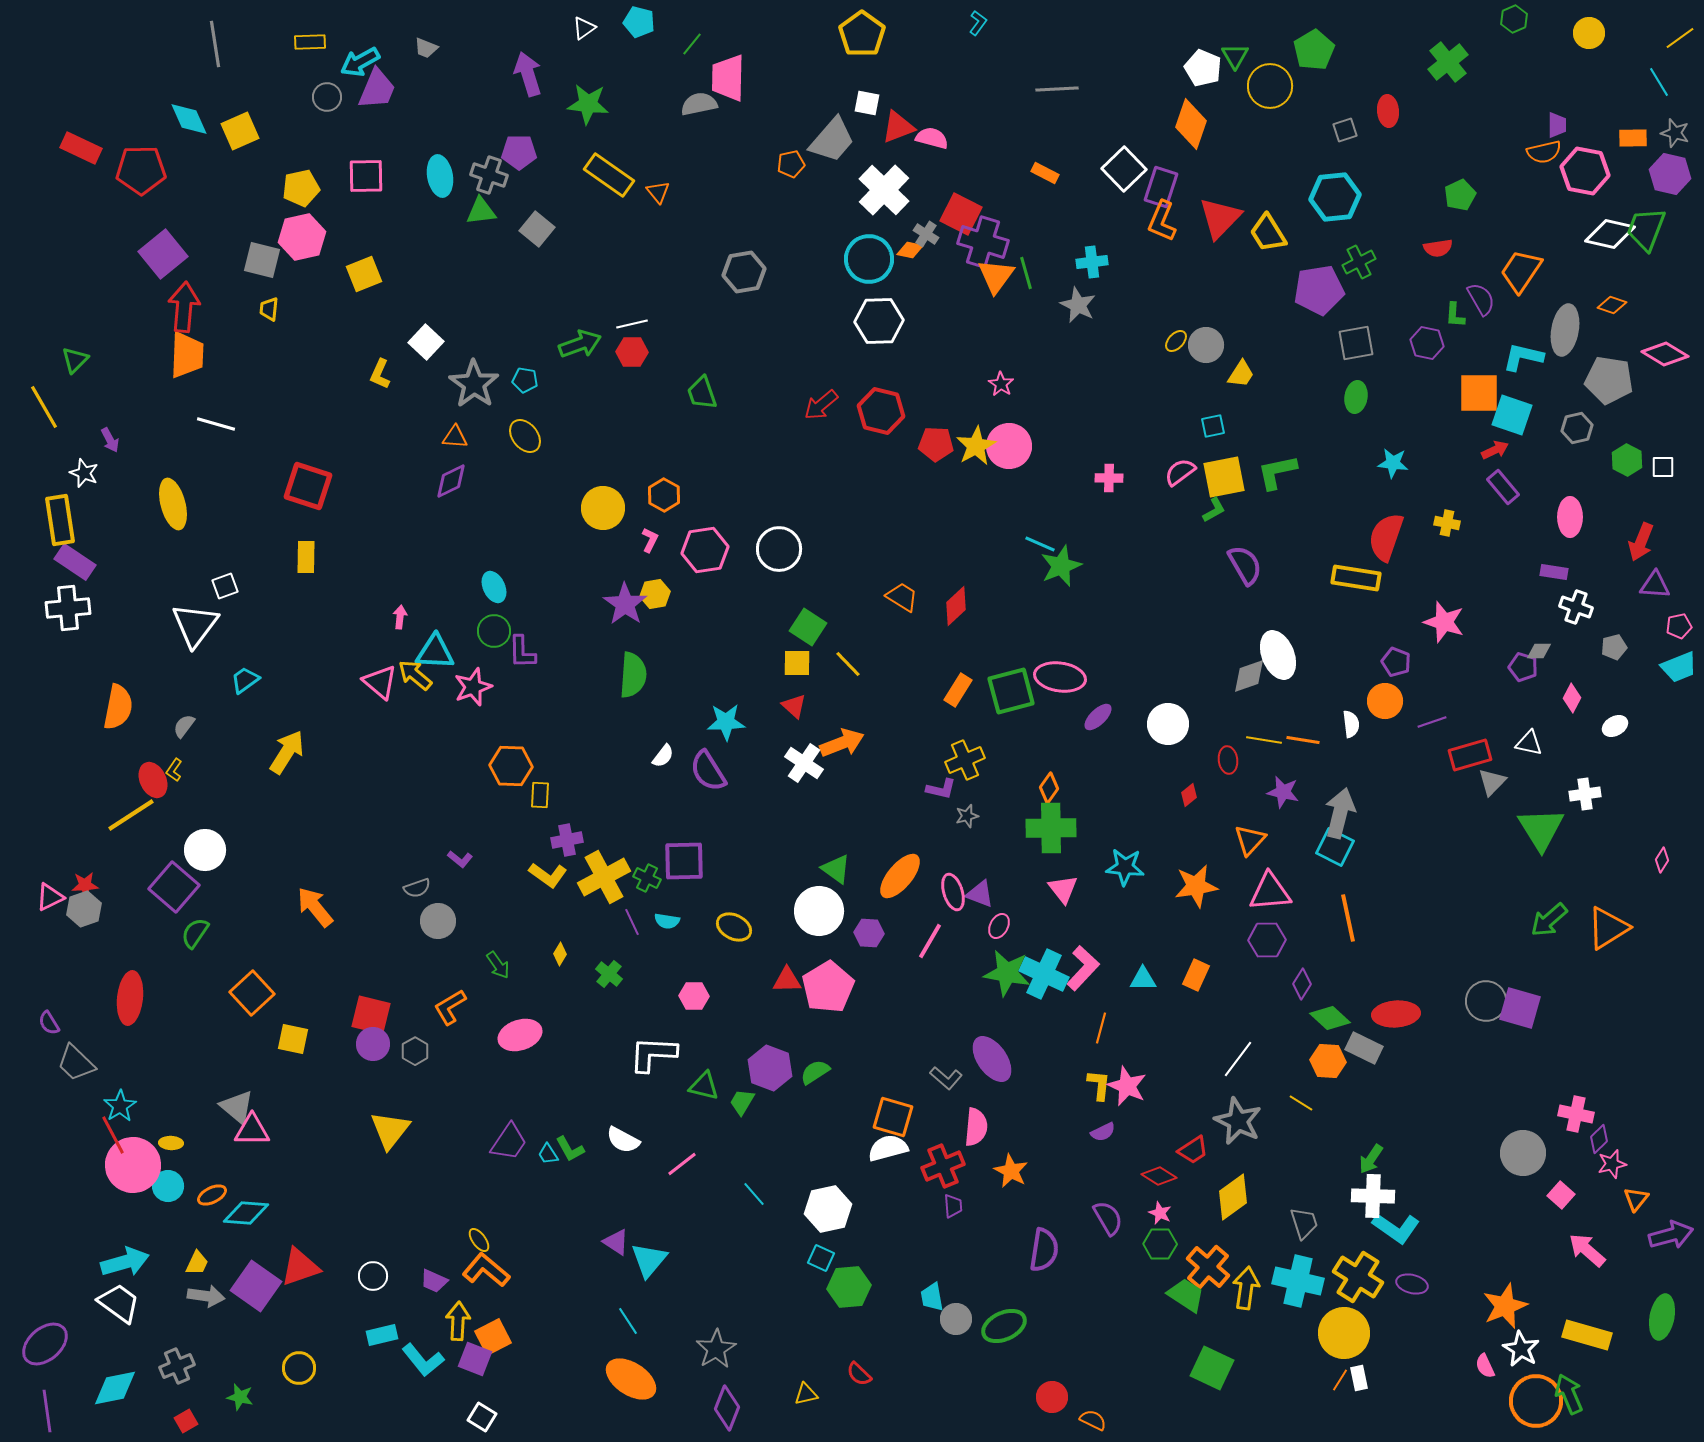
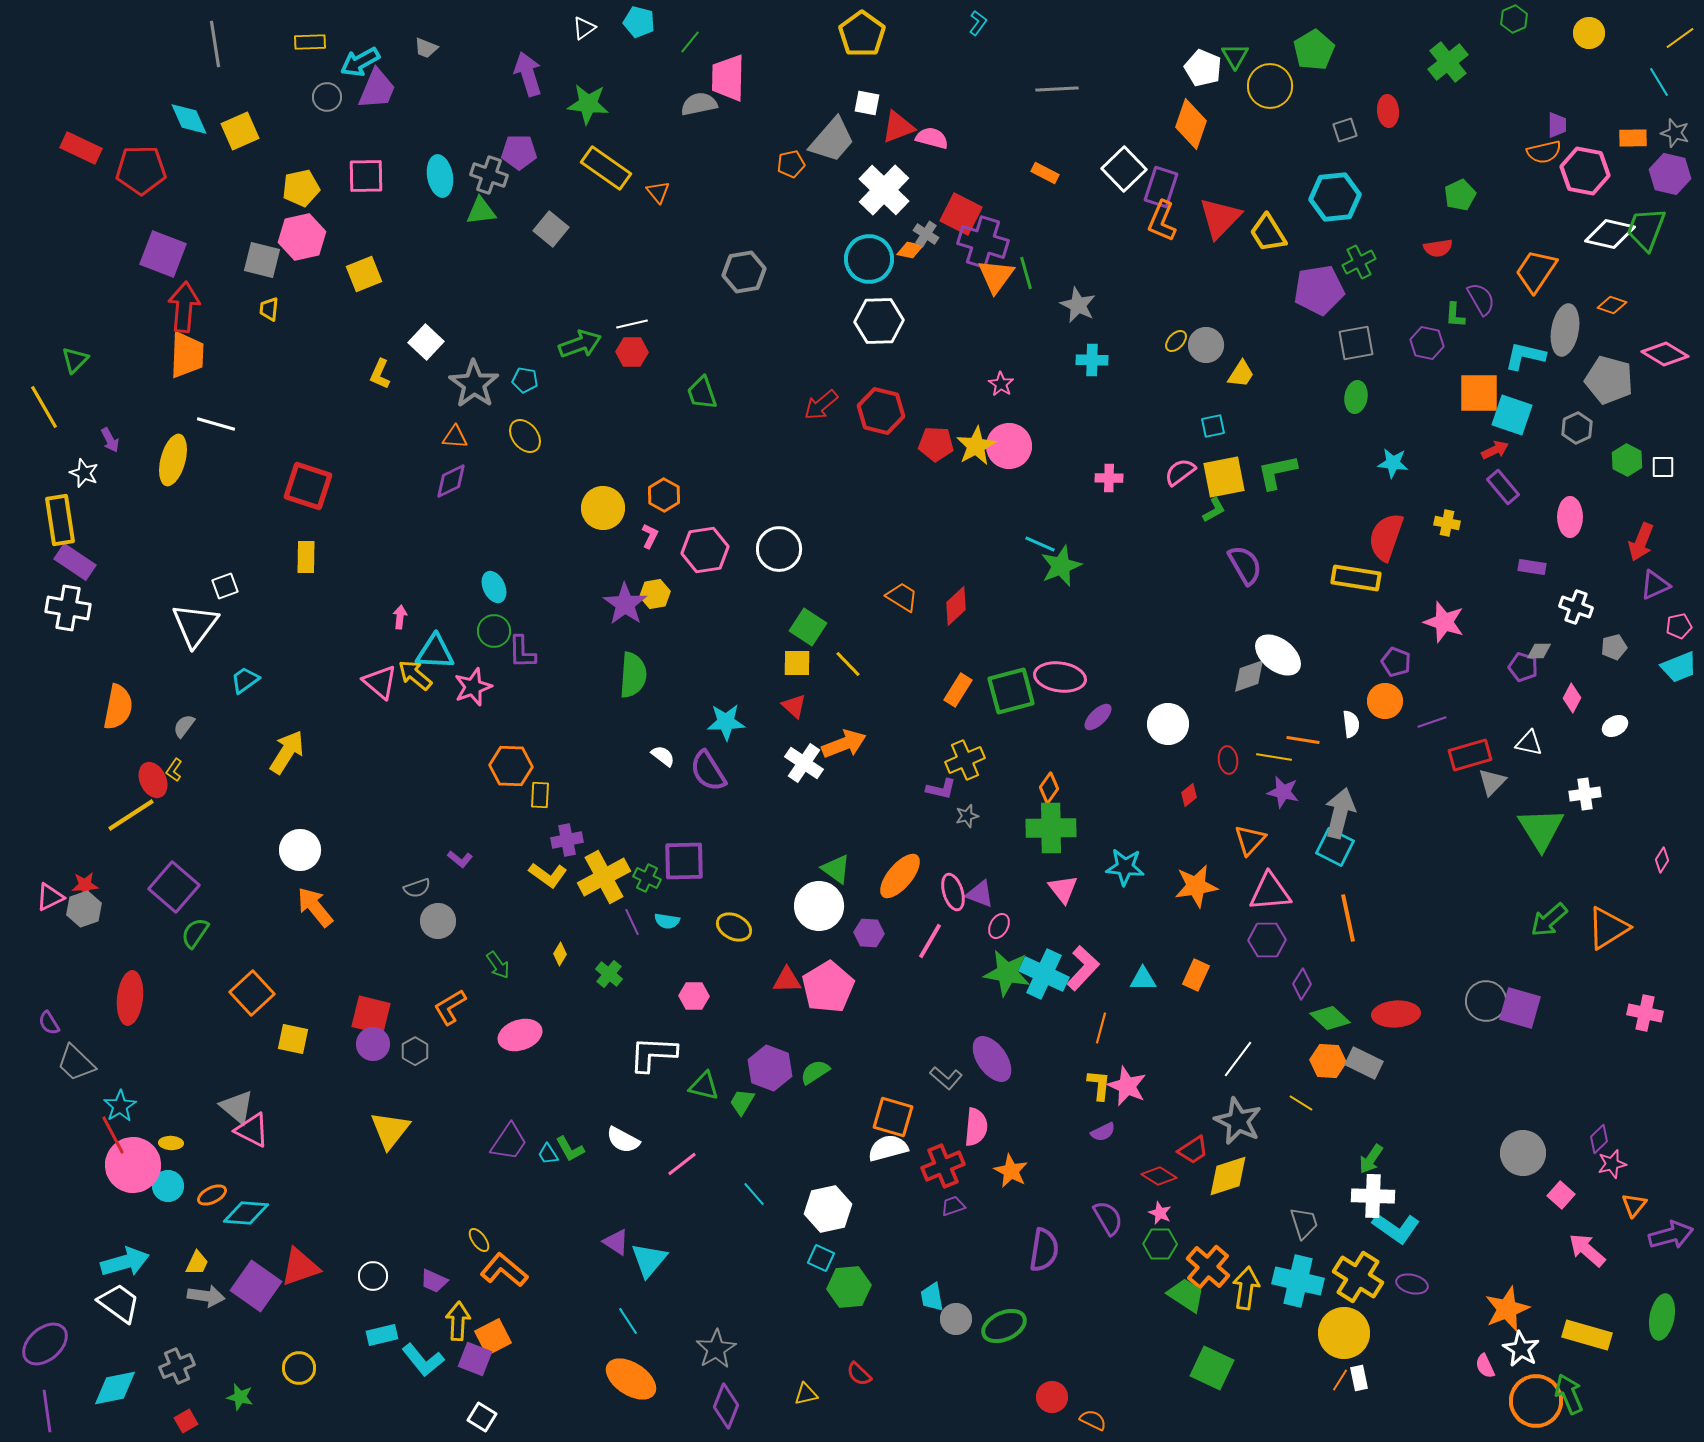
green line at (692, 44): moved 2 px left, 2 px up
yellow rectangle at (609, 175): moved 3 px left, 7 px up
gray square at (537, 229): moved 14 px right
purple square at (163, 254): rotated 30 degrees counterclockwise
cyan cross at (1092, 262): moved 98 px down; rotated 8 degrees clockwise
orange trapezoid at (1521, 271): moved 15 px right
cyan L-shape at (1523, 357): moved 2 px right, 1 px up
gray pentagon at (1609, 380): rotated 6 degrees clockwise
gray hexagon at (1577, 428): rotated 12 degrees counterclockwise
yellow ellipse at (173, 504): moved 44 px up; rotated 30 degrees clockwise
pink L-shape at (650, 540): moved 4 px up
purple rectangle at (1554, 572): moved 22 px left, 5 px up
purple triangle at (1655, 585): rotated 28 degrees counterclockwise
white cross at (68, 608): rotated 15 degrees clockwise
white ellipse at (1278, 655): rotated 30 degrees counterclockwise
yellow line at (1264, 740): moved 10 px right, 17 px down
orange arrow at (842, 743): moved 2 px right, 1 px down
white semicircle at (663, 756): rotated 90 degrees counterclockwise
white circle at (205, 850): moved 95 px right
white circle at (819, 911): moved 5 px up
gray rectangle at (1364, 1048): moved 15 px down
pink cross at (1576, 1114): moved 69 px right, 101 px up
pink triangle at (252, 1130): rotated 27 degrees clockwise
yellow diamond at (1233, 1197): moved 5 px left, 21 px up; rotated 18 degrees clockwise
orange triangle at (1636, 1199): moved 2 px left, 6 px down
purple trapezoid at (953, 1206): rotated 105 degrees counterclockwise
orange L-shape at (486, 1270): moved 18 px right
orange star at (1505, 1306): moved 2 px right, 3 px down
purple diamond at (727, 1408): moved 1 px left, 2 px up
